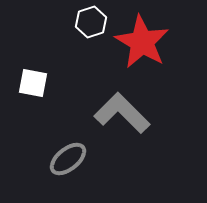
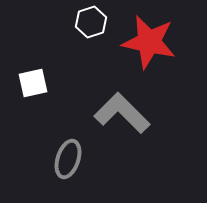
red star: moved 7 px right; rotated 18 degrees counterclockwise
white square: rotated 24 degrees counterclockwise
gray ellipse: rotated 33 degrees counterclockwise
